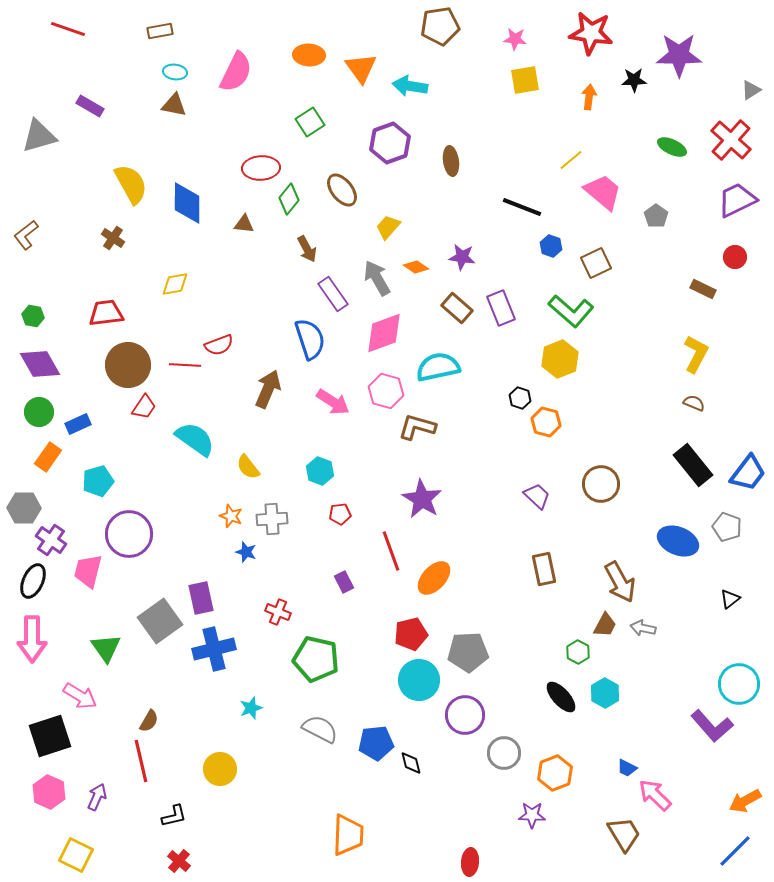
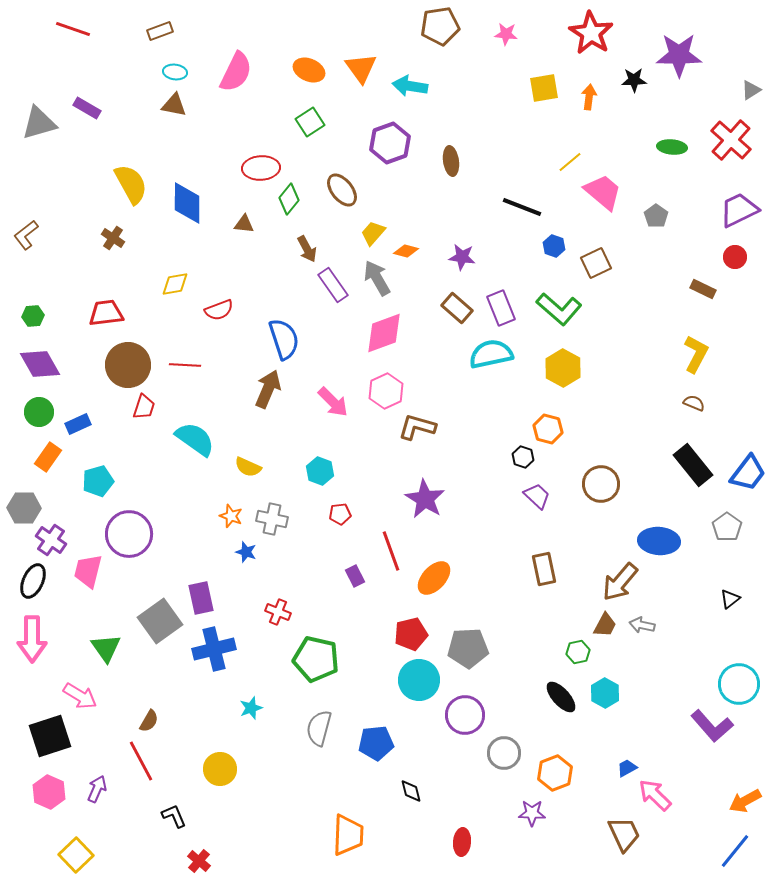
red line at (68, 29): moved 5 px right
brown rectangle at (160, 31): rotated 10 degrees counterclockwise
red star at (591, 33): rotated 24 degrees clockwise
pink star at (515, 39): moved 9 px left, 5 px up
orange ellipse at (309, 55): moved 15 px down; rotated 20 degrees clockwise
yellow square at (525, 80): moved 19 px right, 8 px down
purple rectangle at (90, 106): moved 3 px left, 2 px down
gray triangle at (39, 136): moved 13 px up
green ellipse at (672, 147): rotated 20 degrees counterclockwise
yellow line at (571, 160): moved 1 px left, 2 px down
purple trapezoid at (737, 200): moved 2 px right, 10 px down
yellow trapezoid at (388, 227): moved 15 px left, 6 px down
blue hexagon at (551, 246): moved 3 px right
orange diamond at (416, 267): moved 10 px left, 16 px up; rotated 20 degrees counterclockwise
purple rectangle at (333, 294): moved 9 px up
green L-shape at (571, 311): moved 12 px left, 2 px up
green hexagon at (33, 316): rotated 15 degrees counterclockwise
blue semicircle at (310, 339): moved 26 px left
red semicircle at (219, 345): moved 35 px up
yellow hexagon at (560, 359): moved 3 px right, 9 px down; rotated 9 degrees counterclockwise
cyan semicircle at (438, 367): moved 53 px right, 13 px up
pink hexagon at (386, 391): rotated 20 degrees clockwise
black hexagon at (520, 398): moved 3 px right, 59 px down
pink arrow at (333, 402): rotated 12 degrees clockwise
red trapezoid at (144, 407): rotated 16 degrees counterclockwise
orange hexagon at (546, 422): moved 2 px right, 7 px down
yellow semicircle at (248, 467): rotated 28 degrees counterclockwise
purple star at (422, 499): moved 3 px right
gray cross at (272, 519): rotated 16 degrees clockwise
gray pentagon at (727, 527): rotated 16 degrees clockwise
blue ellipse at (678, 541): moved 19 px left; rotated 18 degrees counterclockwise
purple rectangle at (344, 582): moved 11 px right, 6 px up
brown arrow at (620, 582): rotated 69 degrees clockwise
gray arrow at (643, 628): moved 1 px left, 3 px up
gray pentagon at (468, 652): moved 4 px up
green hexagon at (578, 652): rotated 20 degrees clockwise
gray semicircle at (320, 729): moved 1 px left, 1 px up; rotated 102 degrees counterclockwise
red line at (141, 761): rotated 15 degrees counterclockwise
black diamond at (411, 763): moved 28 px down
blue trapezoid at (627, 768): rotated 125 degrees clockwise
purple arrow at (97, 797): moved 8 px up
purple star at (532, 815): moved 2 px up
black L-shape at (174, 816): rotated 100 degrees counterclockwise
brown trapezoid at (624, 834): rotated 6 degrees clockwise
blue line at (735, 851): rotated 6 degrees counterclockwise
yellow square at (76, 855): rotated 20 degrees clockwise
red cross at (179, 861): moved 20 px right
red ellipse at (470, 862): moved 8 px left, 20 px up
